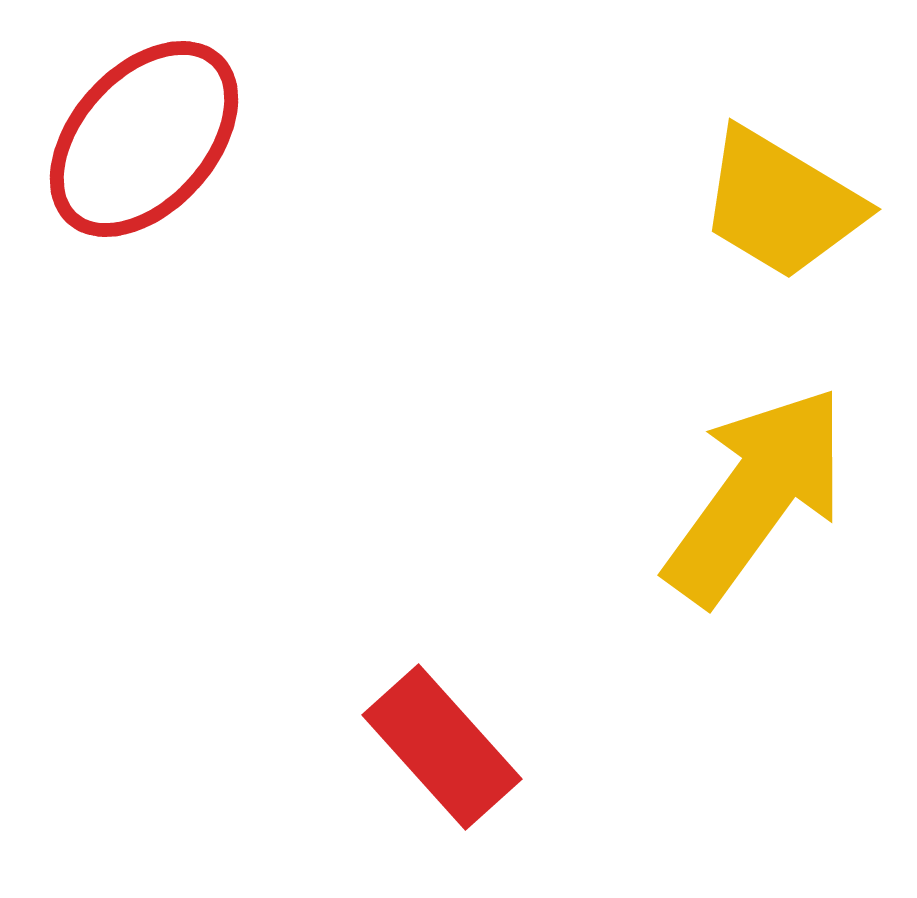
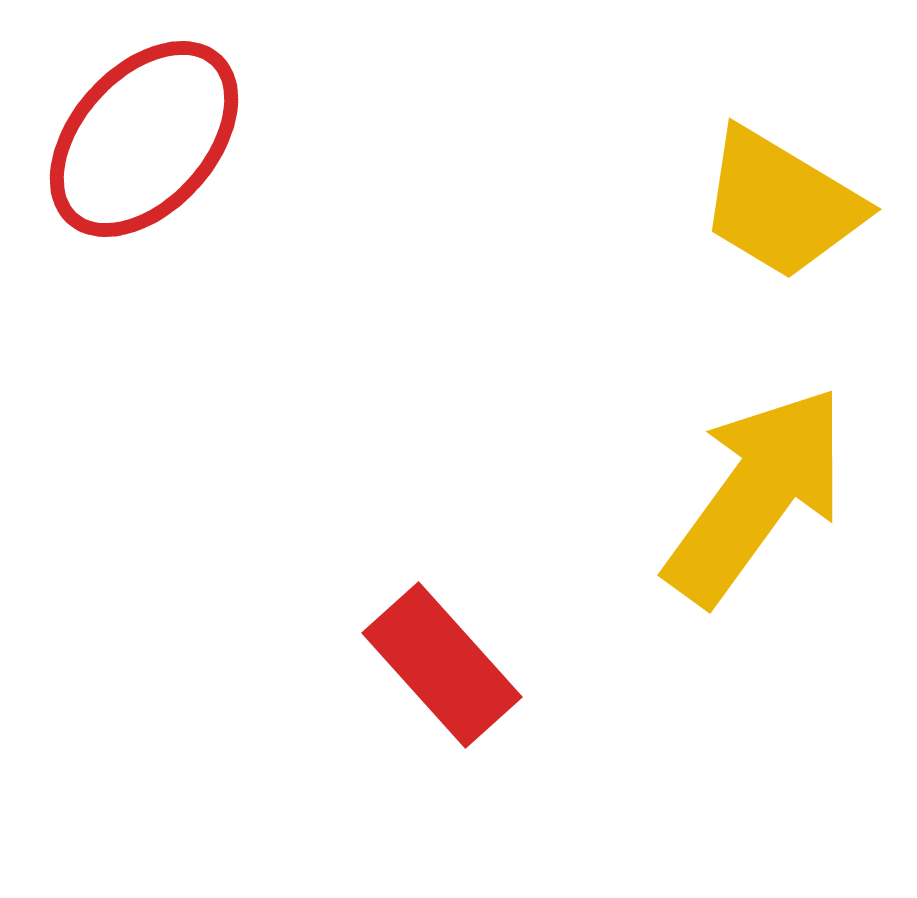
red rectangle: moved 82 px up
